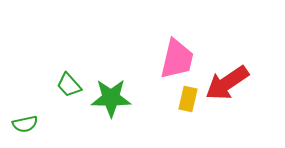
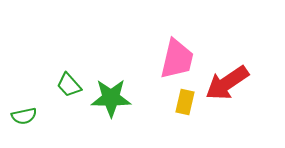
yellow rectangle: moved 3 px left, 3 px down
green semicircle: moved 1 px left, 8 px up
